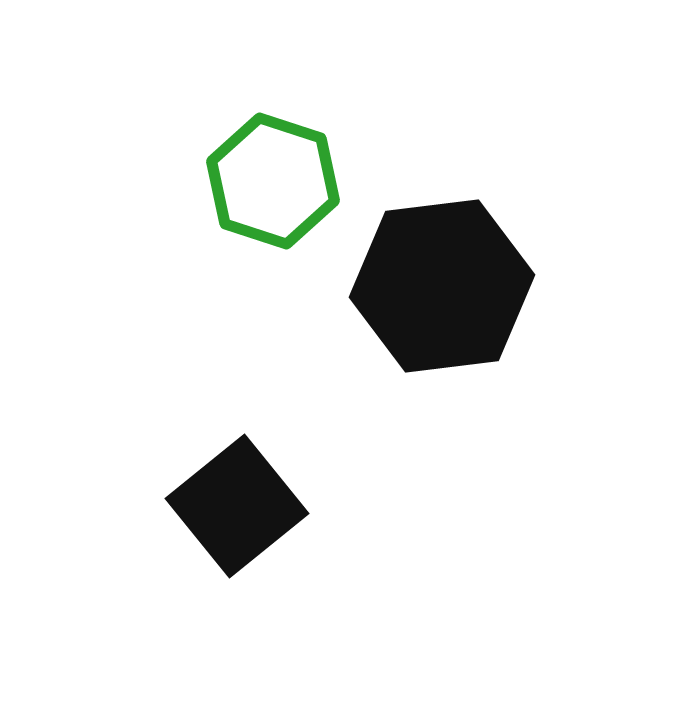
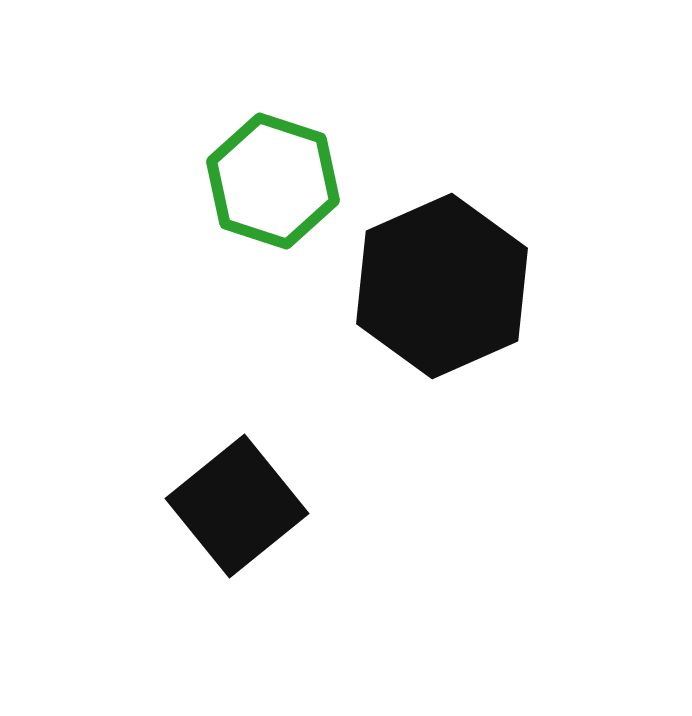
black hexagon: rotated 17 degrees counterclockwise
